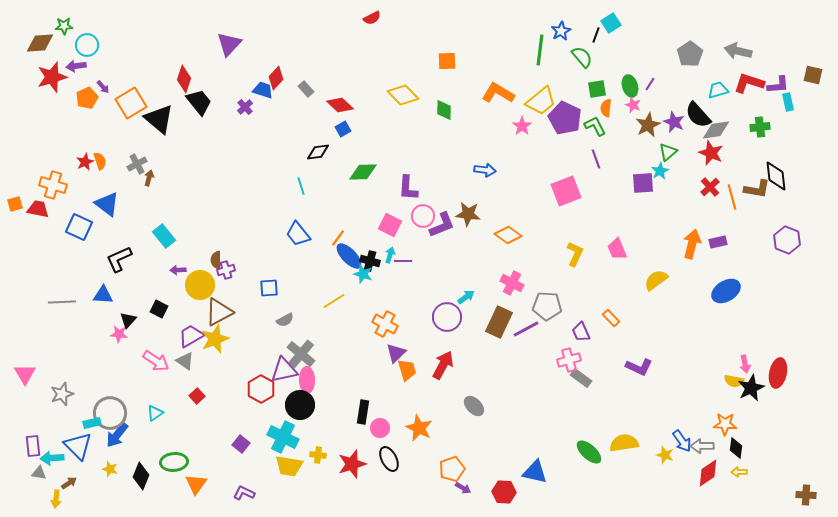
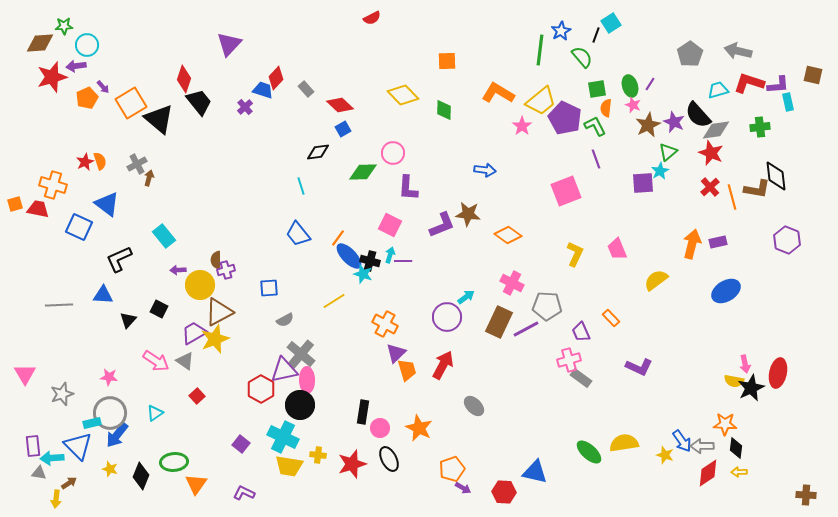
pink circle at (423, 216): moved 30 px left, 63 px up
gray line at (62, 302): moved 3 px left, 3 px down
pink star at (119, 334): moved 10 px left, 43 px down
purple trapezoid at (191, 336): moved 3 px right, 3 px up
